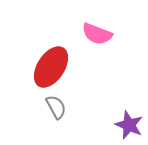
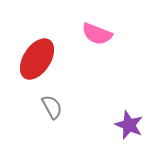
red ellipse: moved 14 px left, 8 px up
gray semicircle: moved 4 px left
